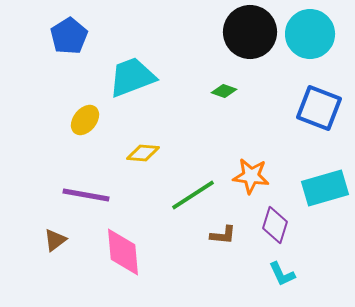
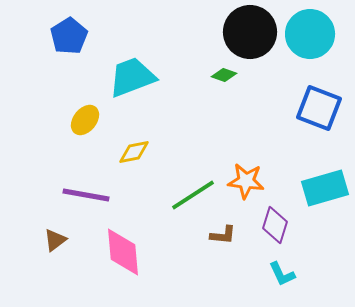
green diamond: moved 16 px up
yellow diamond: moved 9 px left, 1 px up; rotated 16 degrees counterclockwise
orange star: moved 5 px left, 5 px down
